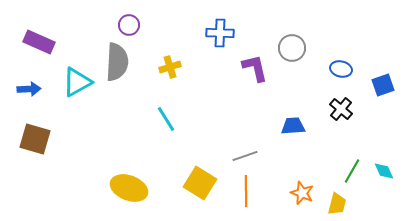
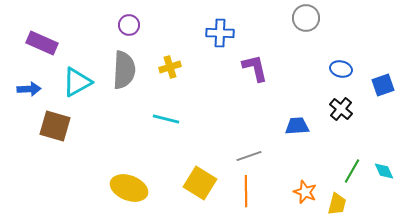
purple rectangle: moved 3 px right, 1 px down
gray circle: moved 14 px right, 30 px up
gray semicircle: moved 7 px right, 8 px down
cyan line: rotated 44 degrees counterclockwise
blue trapezoid: moved 4 px right
brown square: moved 20 px right, 13 px up
gray line: moved 4 px right
orange star: moved 3 px right, 1 px up
